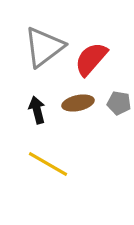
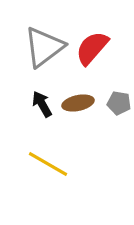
red semicircle: moved 1 px right, 11 px up
black arrow: moved 5 px right, 6 px up; rotated 16 degrees counterclockwise
